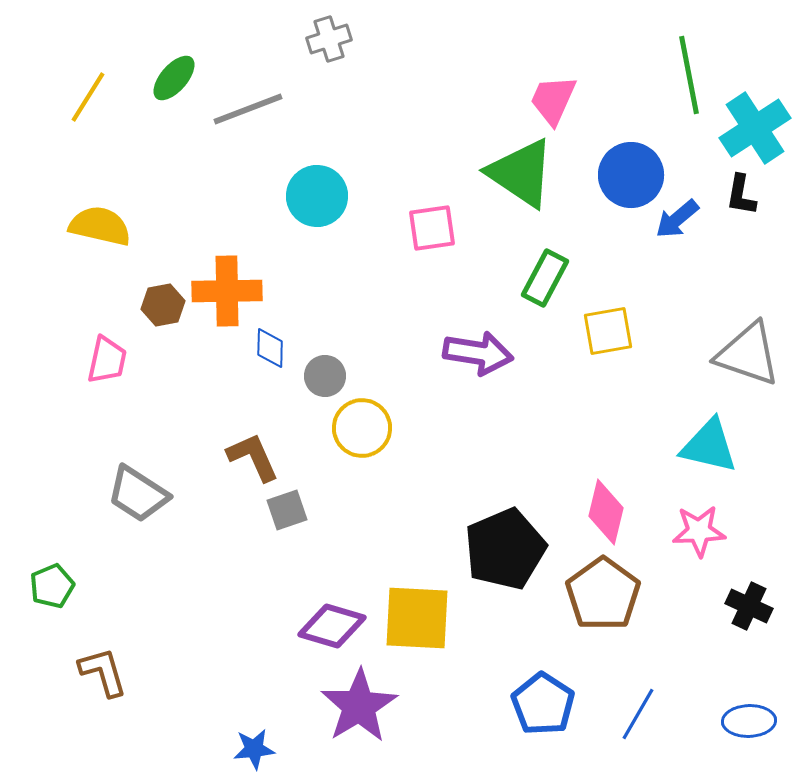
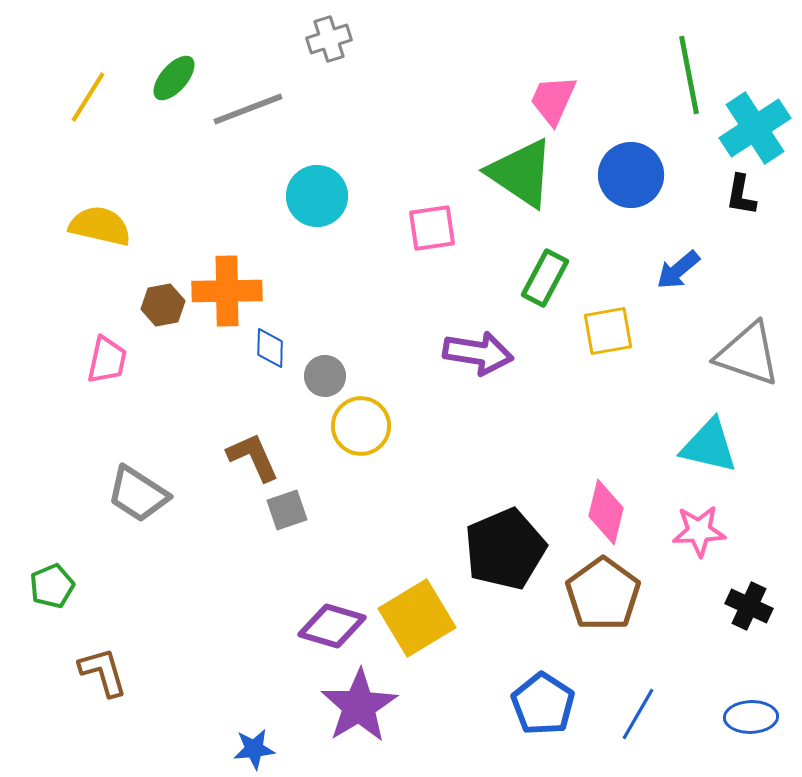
blue arrow at (677, 219): moved 1 px right, 51 px down
yellow circle at (362, 428): moved 1 px left, 2 px up
yellow square at (417, 618): rotated 34 degrees counterclockwise
blue ellipse at (749, 721): moved 2 px right, 4 px up
